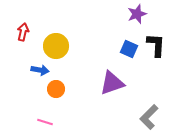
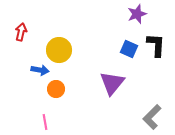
red arrow: moved 2 px left
yellow circle: moved 3 px right, 4 px down
purple triangle: rotated 32 degrees counterclockwise
gray L-shape: moved 3 px right
pink line: rotated 63 degrees clockwise
